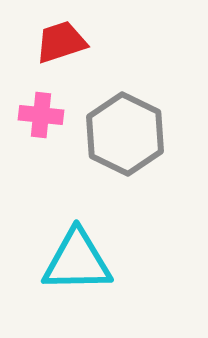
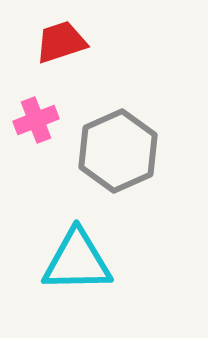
pink cross: moved 5 px left, 5 px down; rotated 27 degrees counterclockwise
gray hexagon: moved 7 px left, 17 px down; rotated 10 degrees clockwise
